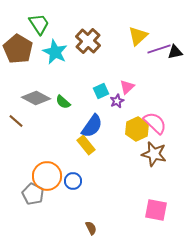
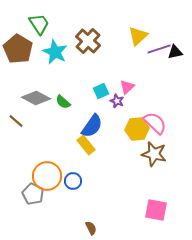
purple star: rotated 24 degrees counterclockwise
yellow hexagon: rotated 20 degrees clockwise
